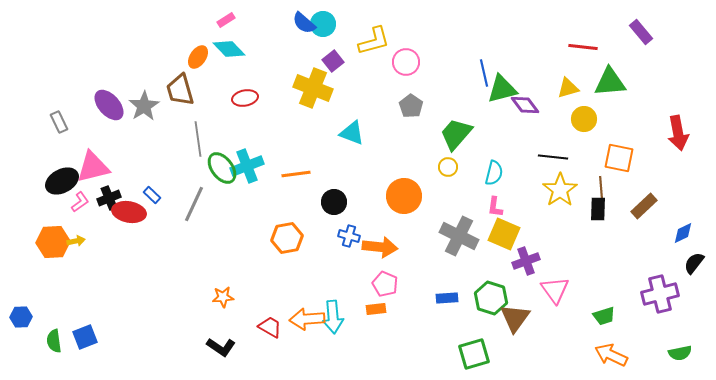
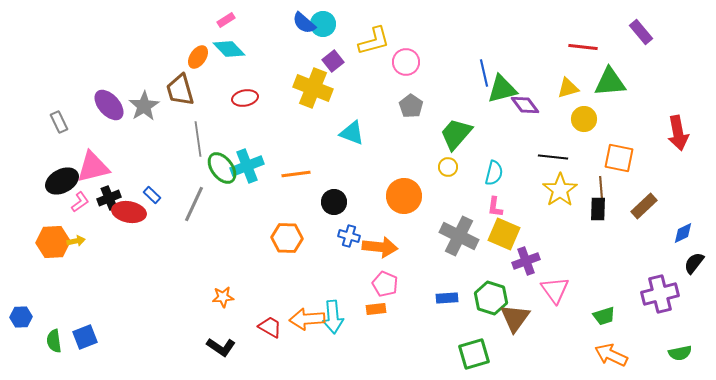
orange hexagon at (287, 238): rotated 12 degrees clockwise
